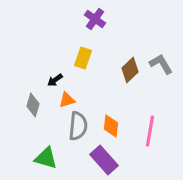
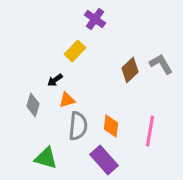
yellow rectangle: moved 8 px left, 7 px up; rotated 25 degrees clockwise
